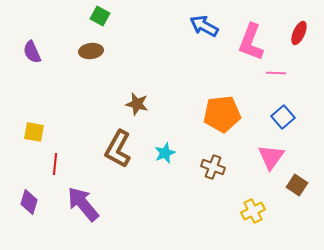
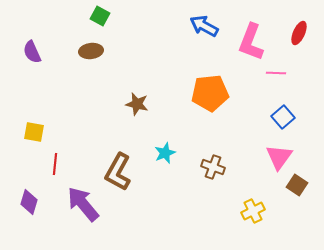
orange pentagon: moved 12 px left, 21 px up
brown L-shape: moved 23 px down
pink triangle: moved 8 px right
